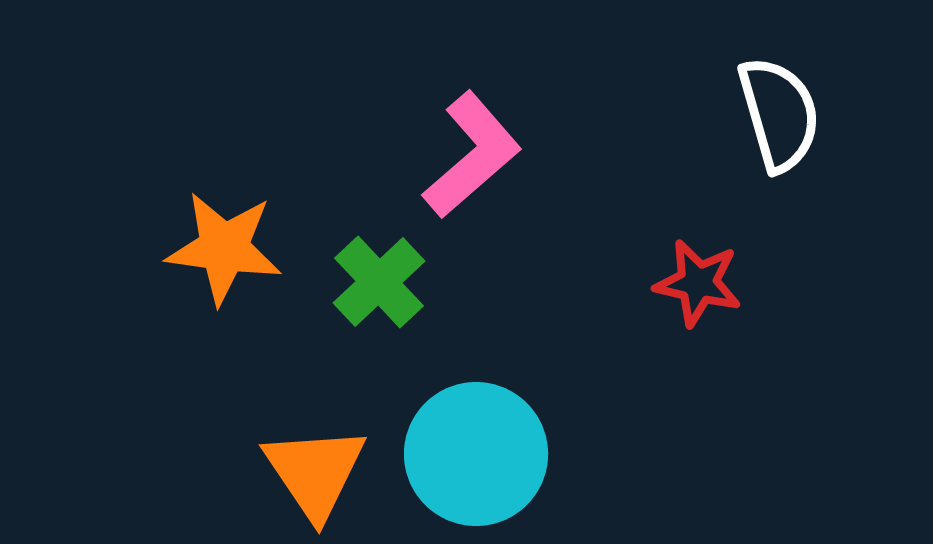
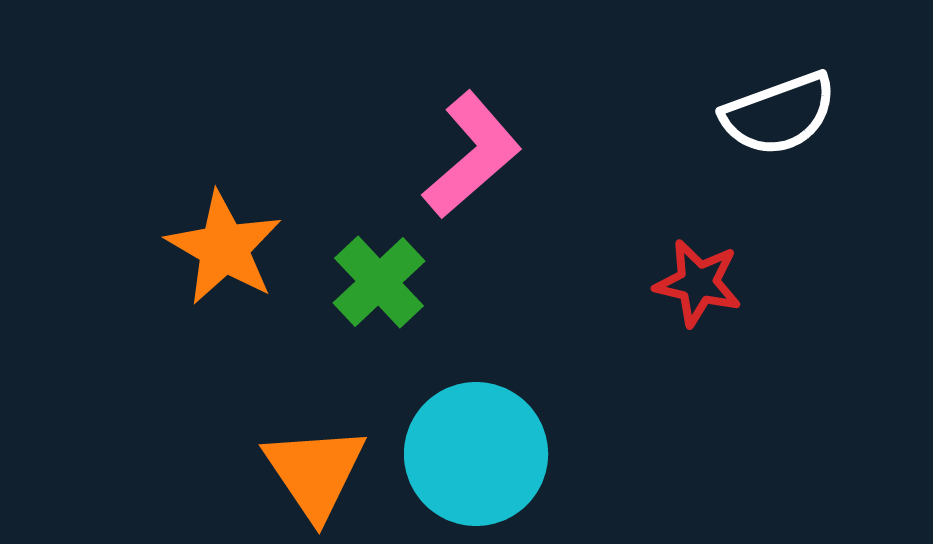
white semicircle: rotated 86 degrees clockwise
orange star: rotated 22 degrees clockwise
